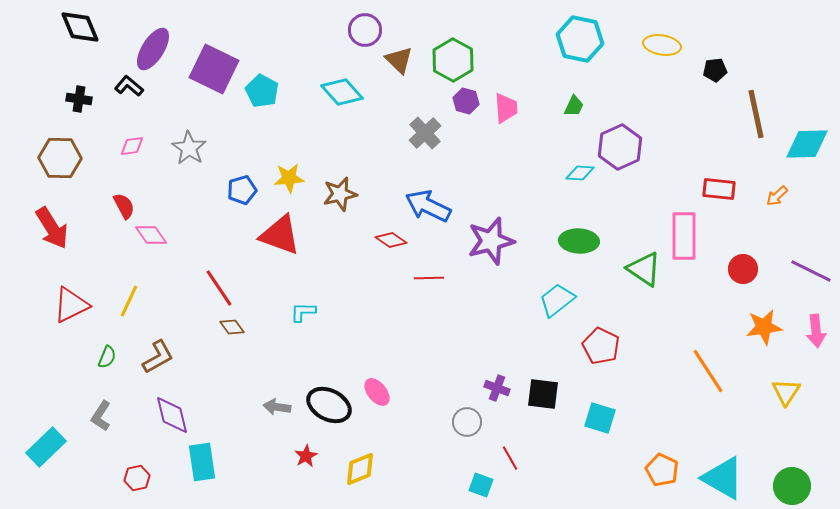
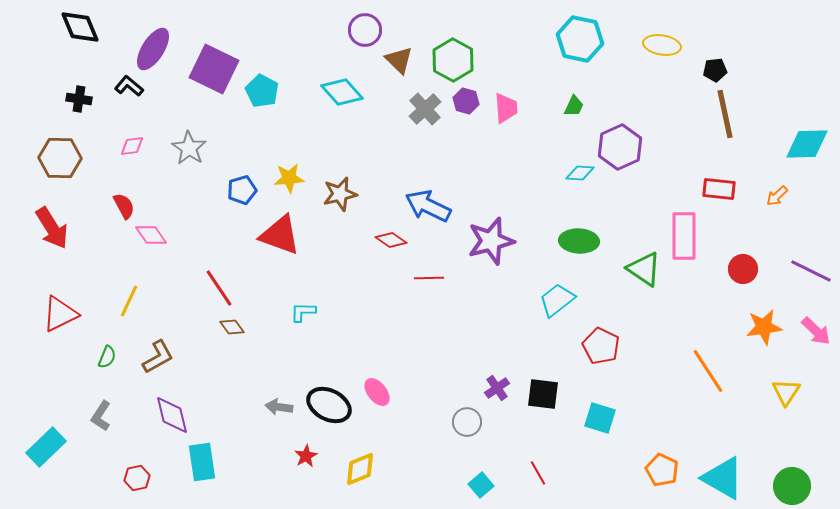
brown line at (756, 114): moved 31 px left
gray cross at (425, 133): moved 24 px up
red triangle at (71, 305): moved 11 px left, 9 px down
pink arrow at (816, 331): rotated 40 degrees counterclockwise
purple cross at (497, 388): rotated 35 degrees clockwise
gray arrow at (277, 407): moved 2 px right
red line at (510, 458): moved 28 px right, 15 px down
cyan square at (481, 485): rotated 30 degrees clockwise
